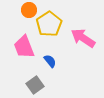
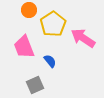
yellow pentagon: moved 4 px right
gray square: rotated 12 degrees clockwise
